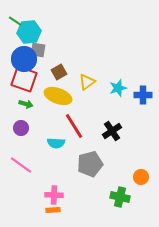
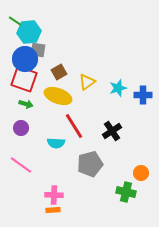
blue circle: moved 1 px right
orange circle: moved 4 px up
green cross: moved 6 px right, 5 px up
